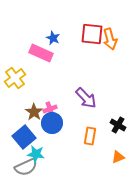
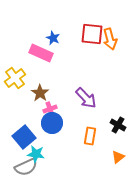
brown star: moved 6 px right, 19 px up
orange triangle: rotated 16 degrees counterclockwise
